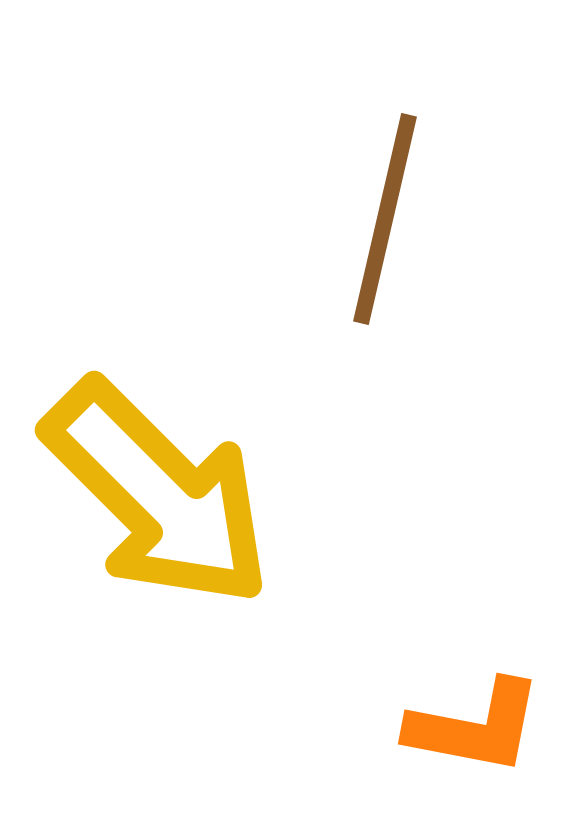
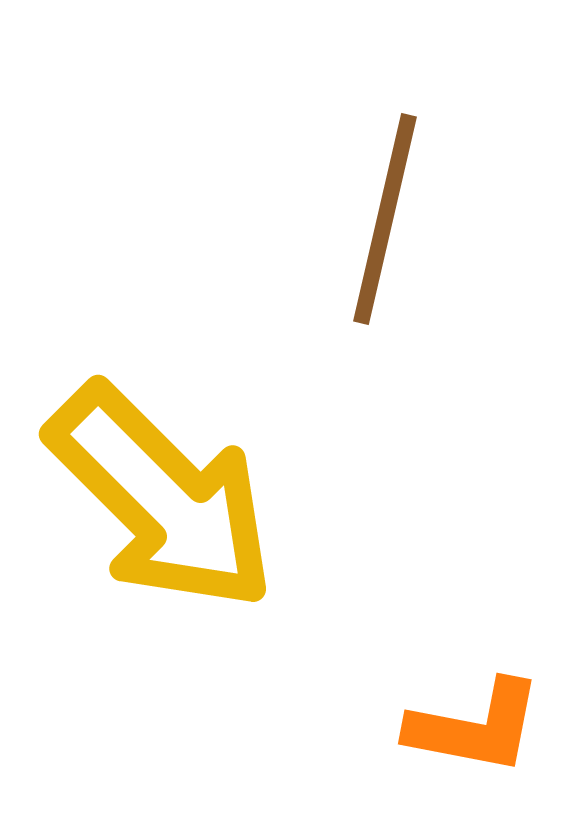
yellow arrow: moved 4 px right, 4 px down
